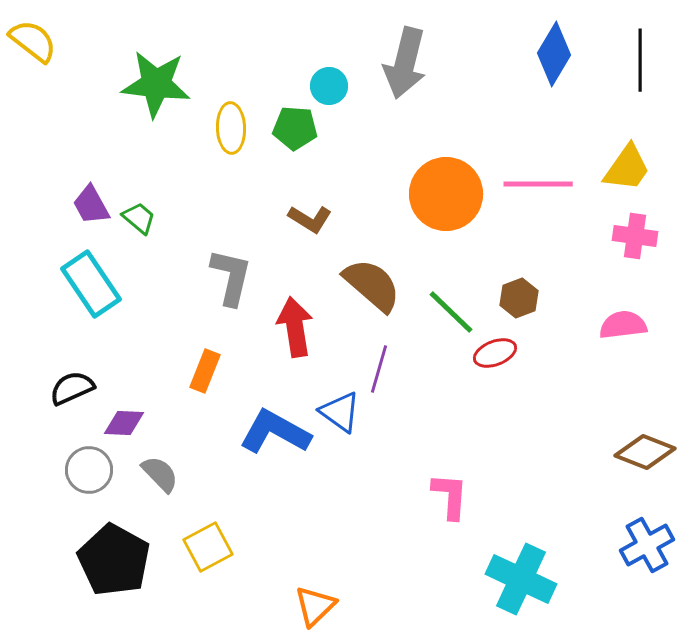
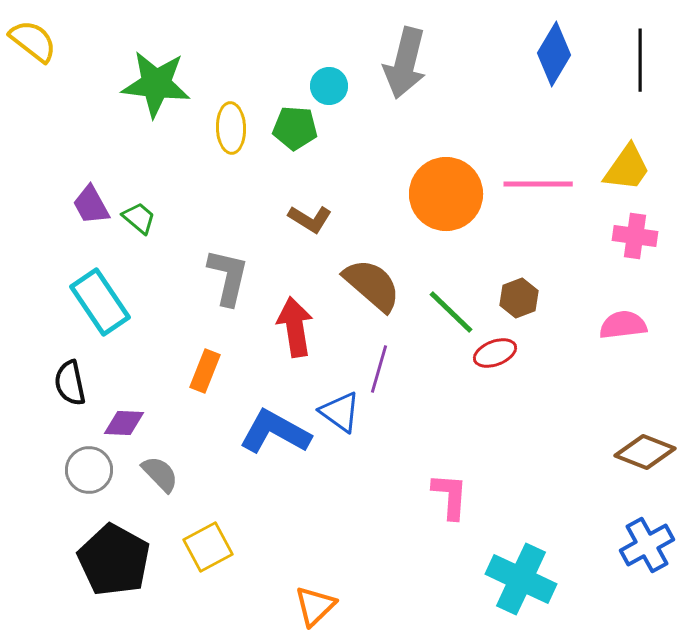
gray L-shape: moved 3 px left
cyan rectangle: moved 9 px right, 18 px down
black semicircle: moved 2 px left, 5 px up; rotated 78 degrees counterclockwise
